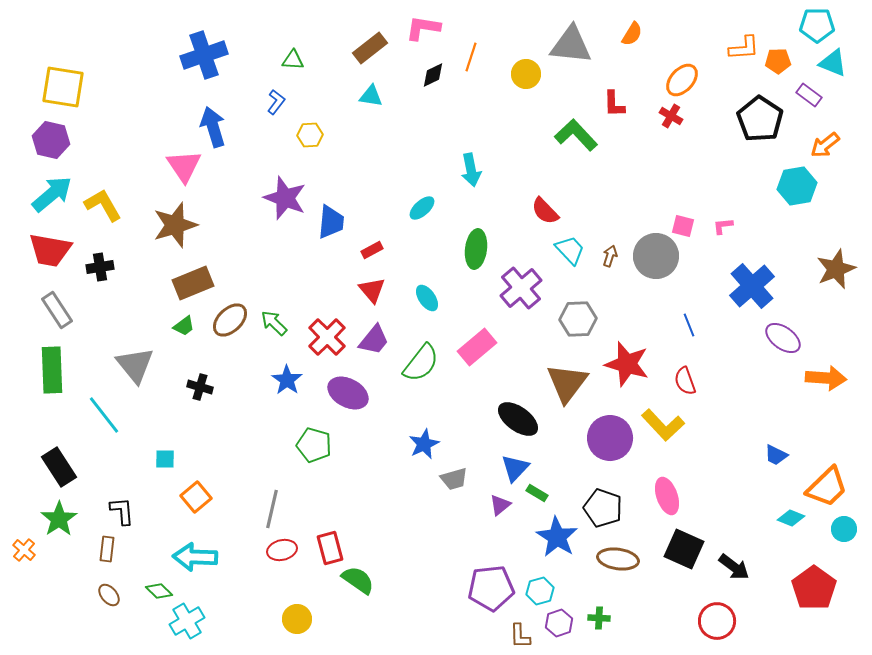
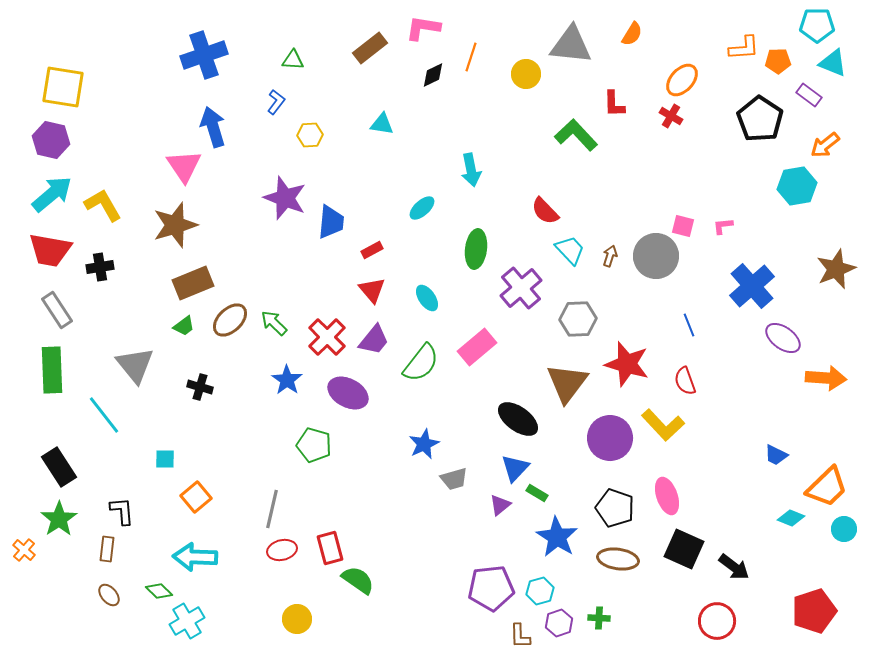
cyan triangle at (371, 96): moved 11 px right, 28 px down
black pentagon at (603, 508): moved 12 px right
red pentagon at (814, 588): moved 23 px down; rotated 18 degrees clockwise
